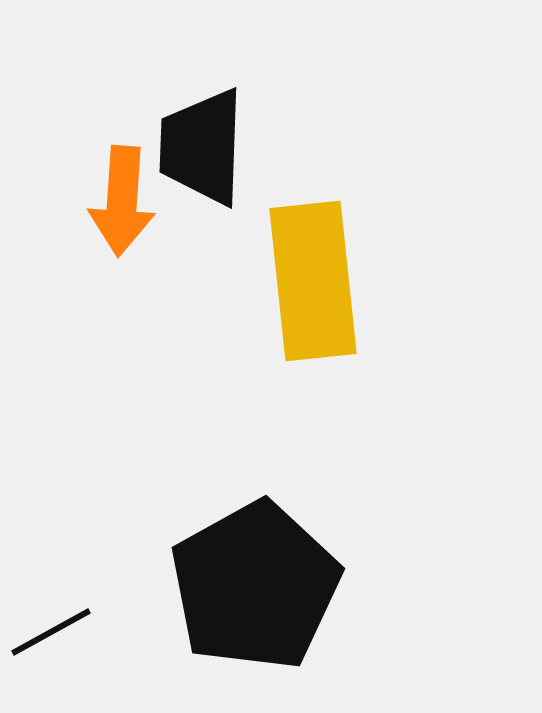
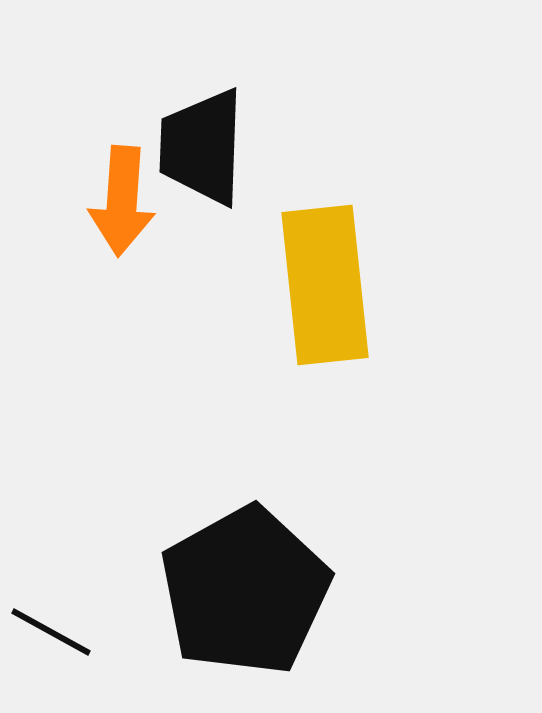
yellow rectangle: moved 12 px right, 4 px down
black pentagon: moved 10 px left, 5 px down
black line: rotated 58 degrees clockwise
